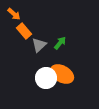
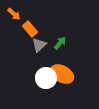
orange rectangle: moved 6 px right, 2 px up
